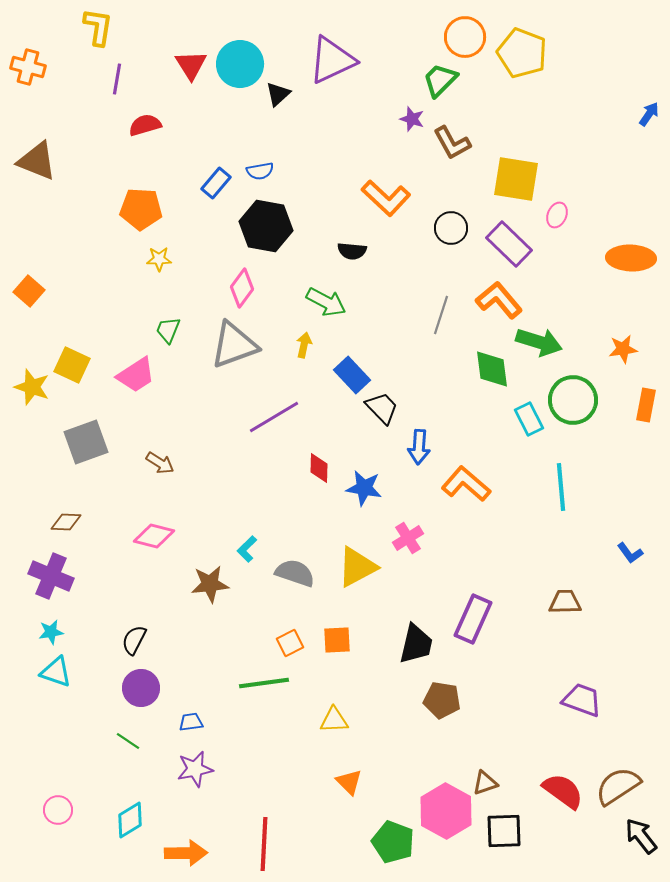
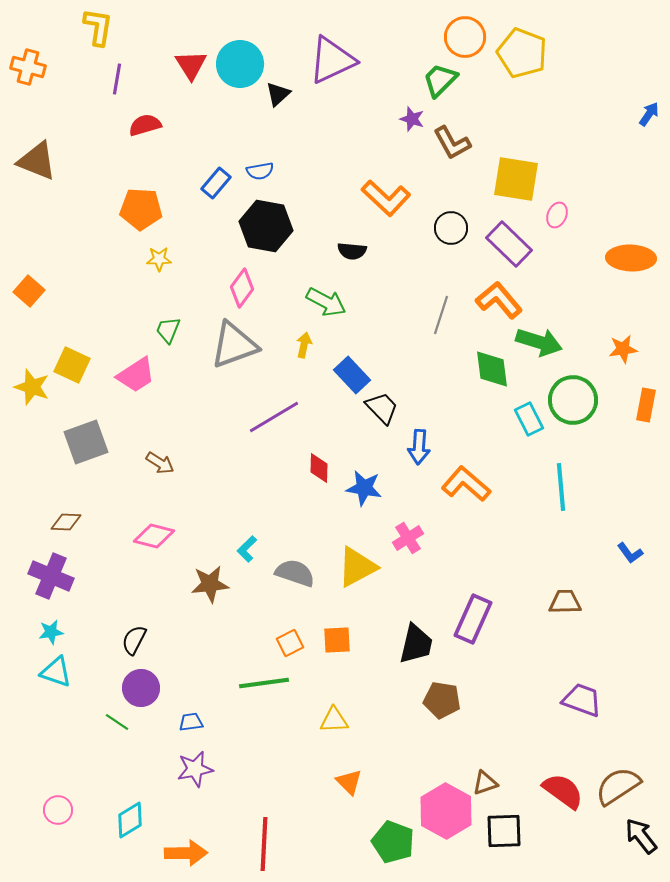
green line at (128, 741): moved 11 px left, 19 px up
